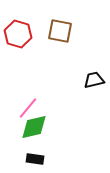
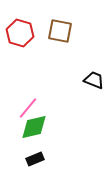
red hexagon: moved 2 px right, 1 px up
black trapezoid: rotated 35 degrees clockwise
black rectangle: rotated 30 degrees counterclockwise
